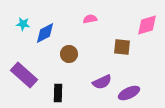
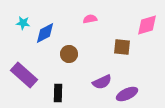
cyan star: moved 1 px up
purple ellipse: moved 2 px left, 1 px down
